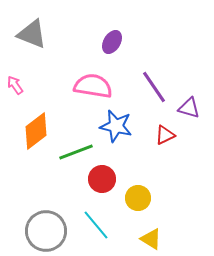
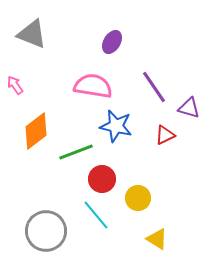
cyan line: moved 10 px up
yellow triangle: moved 6 px right
